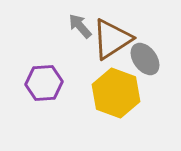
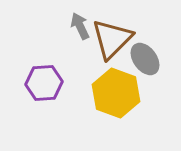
gray arrow: rotated 16 degrees clockwise
brown triangle: rotated 12 degrees counterclockwise
